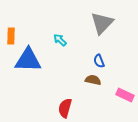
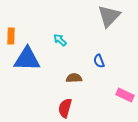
gray triangle: moved 7 px right, 7 px up
blue triangle: moved 1 px left, 1 px up
brown semicircle: moved 19 px left, 2 px up; rotated 14 degrees counterclockwise
